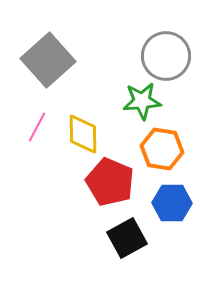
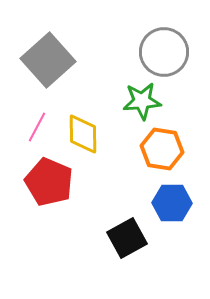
gray circle: moved 2 px left, 4 px up
red pentagon: moved 61 px left
